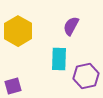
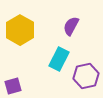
yellow hexagon: moved 2 px right, 1 px up
cyan rectangle: rotated 25 degrees clockwise
